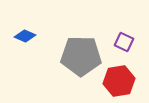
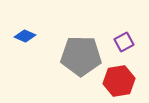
purple square: rotated 36 degrees clockwise
